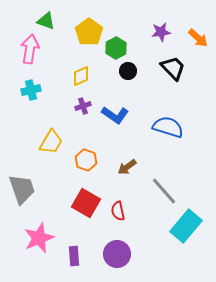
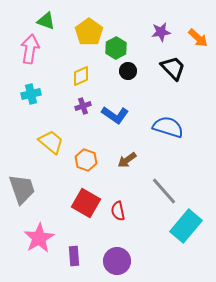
cyan cross: moved 4 px down
yellow trapezoid: rotated 80 degrees counterclockwise
brown arrow: moved 7 px up
pink star: rotated 8 degrees counterclockwise
purple circle: moved 7 px down
